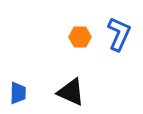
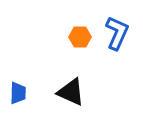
blue L-shape: moved 2 px left, 1 px up
